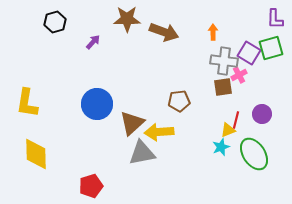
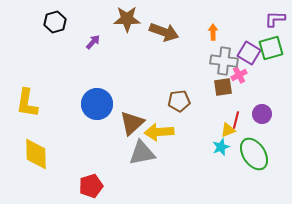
purple L-shape: rotated 90 degrees clockwise
